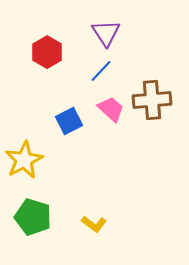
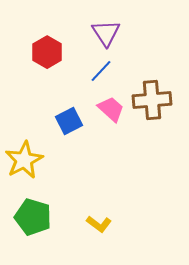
yellow L-shape: moved 5 px right
